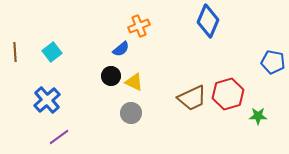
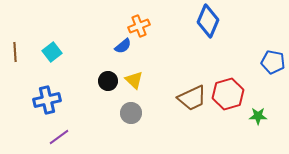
blue semicircle: moved 2 px right, 3 px up
black circle: moved 3 px left, 5 px down
yellow triangle: moved 2 px up; rotated 18 degrees clockwise
blue cross: rotated 28 degrees clockwise
